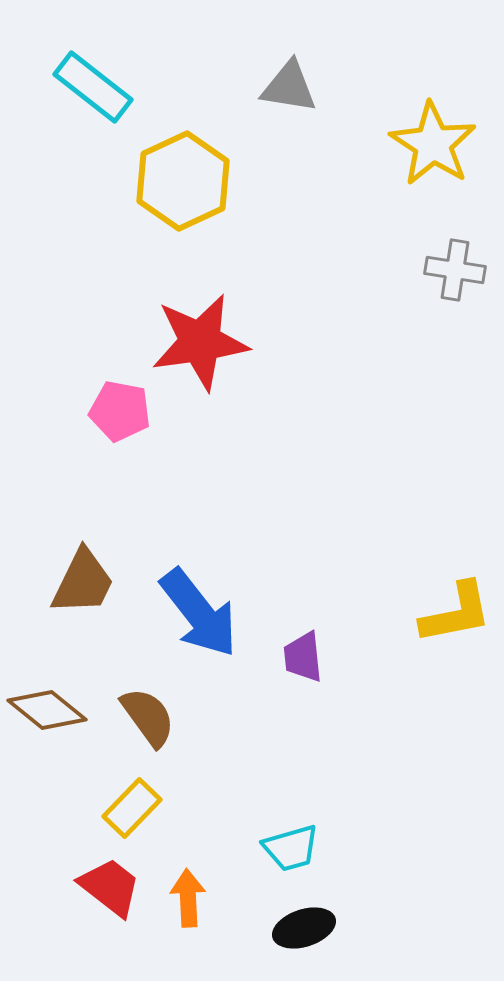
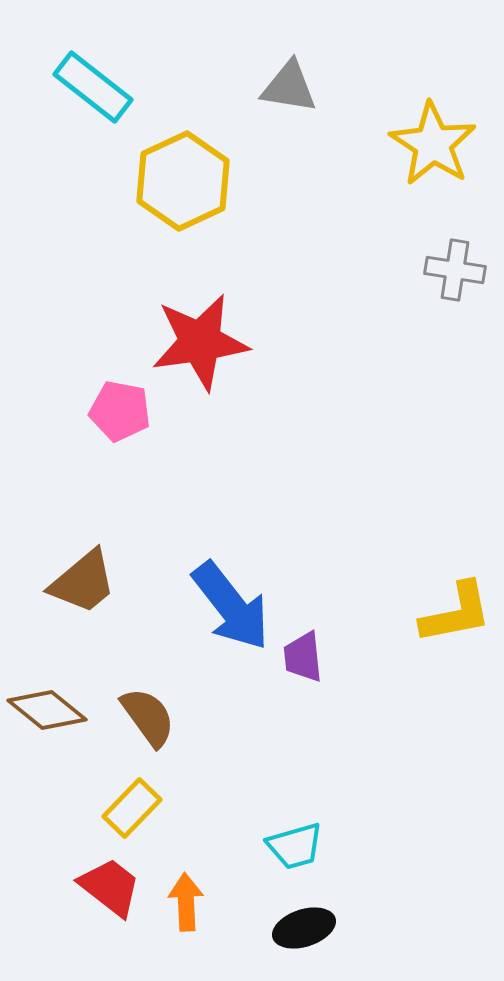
brown trapezoid: rotated 24 degrees clockwise
blue arrow: moved 32 px right, 7 px up
cyan trapezoid: moved 4 px right, 2 px up
orange arrow: moved 2 px left, 4 px down
